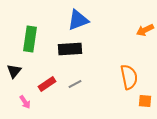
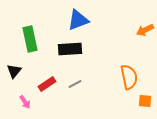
green rectangle: rotated 20 degrees counterclockwise
